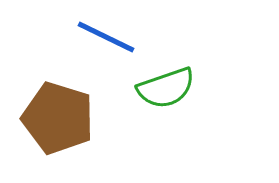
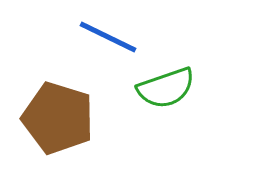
blue line: moved 2 px right
